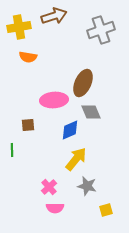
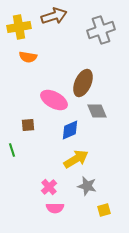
pink ellipse: rotated 32 degrees clockwise
gray diamond: moved 6 px right, 1 px up
green line: rotated 16 degrees counterclockwise
yellow arrow: rotated 20 degrees clockwise
yellow square: moved 2 px left
